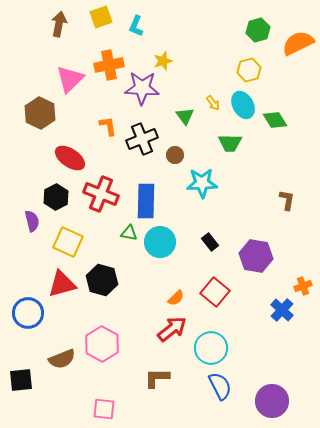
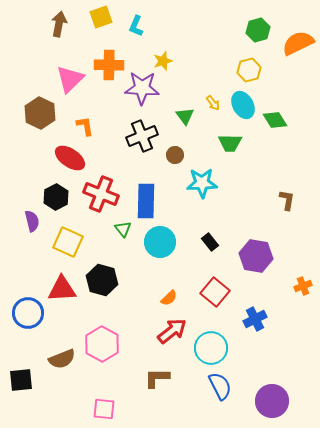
orange cross at (109, 65): rotated 12 degrees clockwise
orange L-shape at (108, 126): moved 23 px left
black cross at (142, 139): moved 3 px up
green triangle at (129, 233): moved 6 px left, 4 px up; rotated 42 degrees clockwise
red triangle at (62, 284): moved 5 px down; rotated 12 degrees clockwise
orange semicircle at (176, 298): moved 7 px left
blue cross at (282, 310): moved 27 px left, 9 px down; rotated 20 degrees clockwise
red arrow at (172, 329): moved 2 px down
